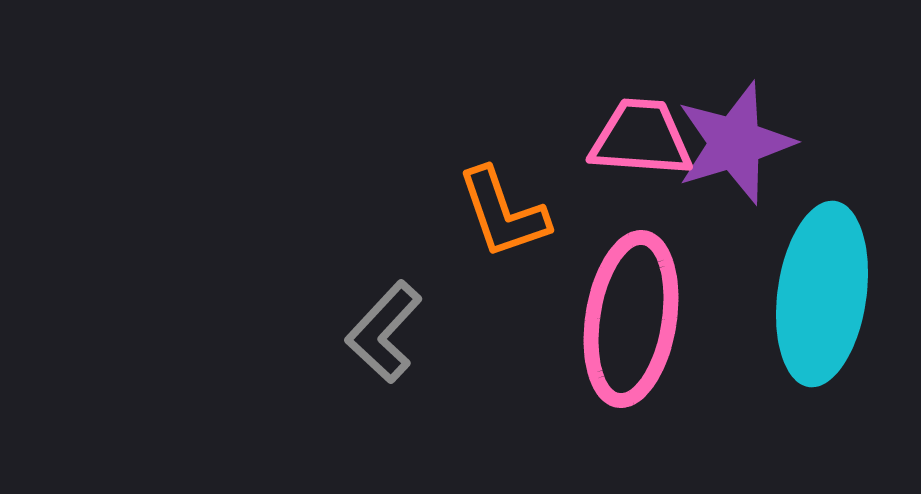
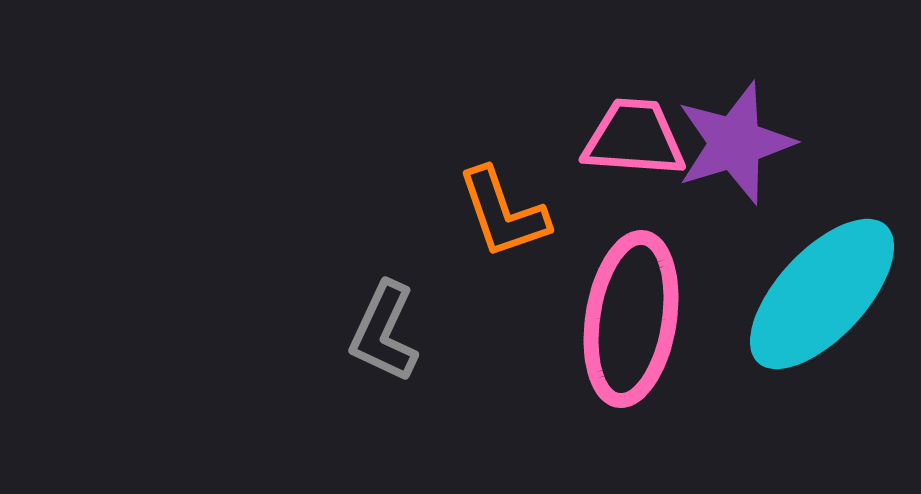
pink trapezoid: moved 7 px left
cyan ellipse: rotated 35 degrees clockwise
gray L-shape: rotated 18 degrees counterclockwise
